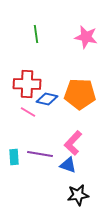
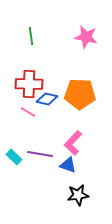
green line: moved 5 px left, 2 px down
red cross: moved 2 px right
cyan rectangle: rotated 42 degrees counterclockwise
